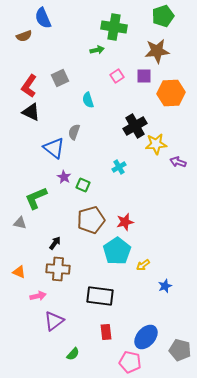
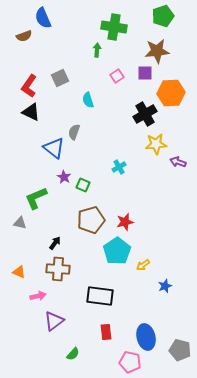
green arrow: rotated 72 degrees counterclockwise
purple square: moved 1 px right, 3 px up
black cross: moved 10 px right, 12 px up
blue ellipse: rotated 55 degrees counterclockwise
